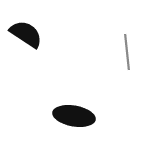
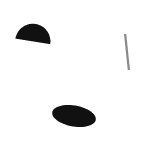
black semicircle: moved 8 px right; rotated 24 degrees counterclockwise
